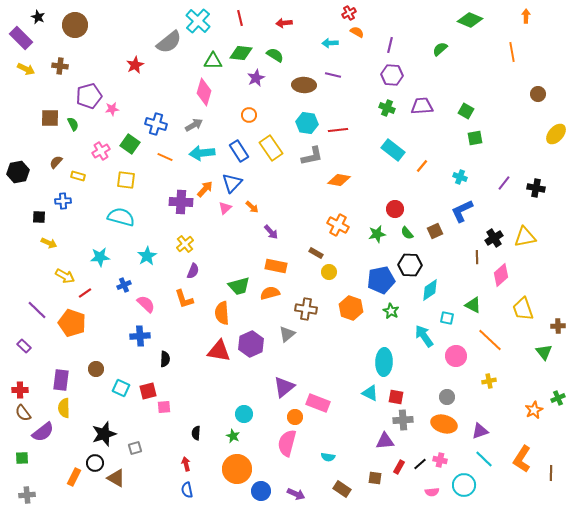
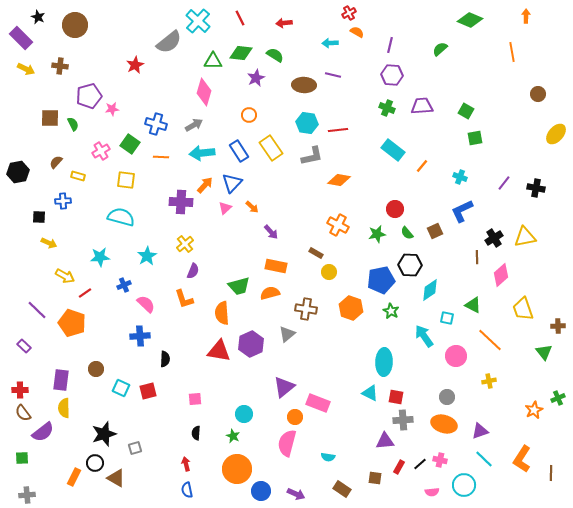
red line at (240, 18): rotated 14 degrees counterclockwise
orange line at (165, 157): moved 4 px left; rotated 21 degrees counterclockwise
orange arrow at (205, 189): moved 4 px up
pink square at (164, 407): moved 31 px right, 8 px up
